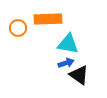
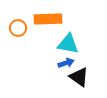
black triangle: moved 2 px down
